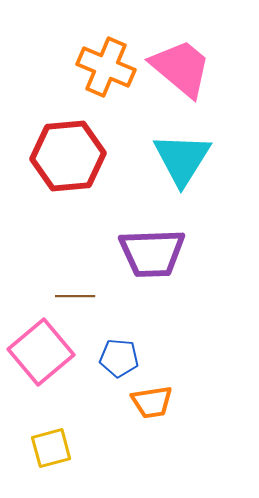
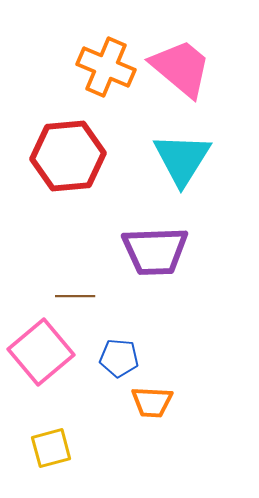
purple trapezoid: moved 3 px right, 2 px up
orange trapezoid: rotated 12 degrees clockwise
